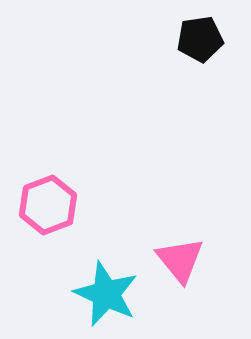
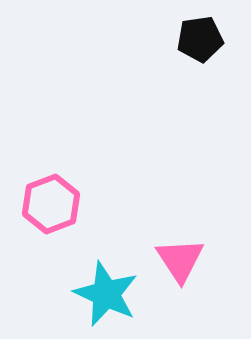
pink hexagon: moved 3 px right, 1 px up
pink triangle: rotated 6 degrees clockwise
